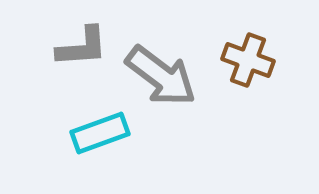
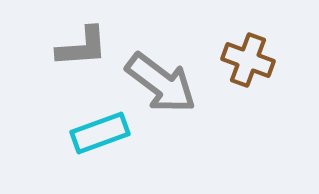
gray arrow: moved 7 px down
